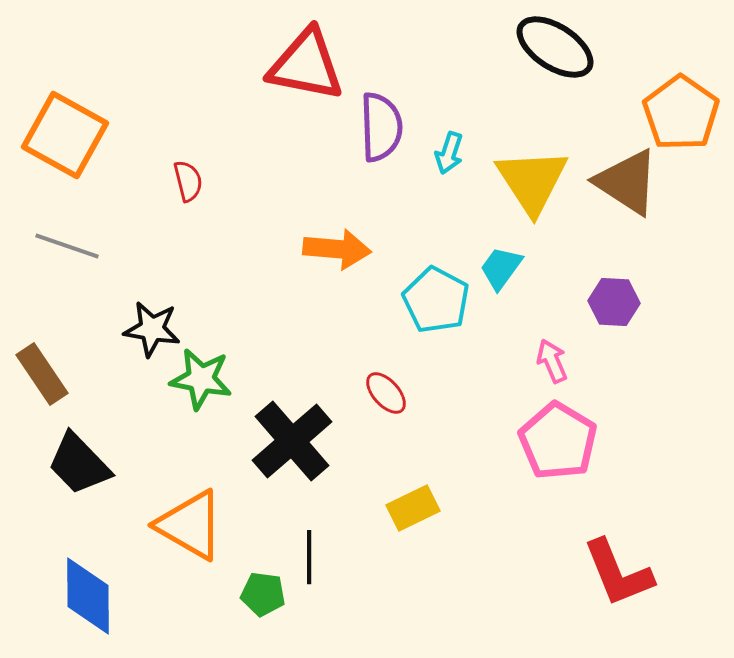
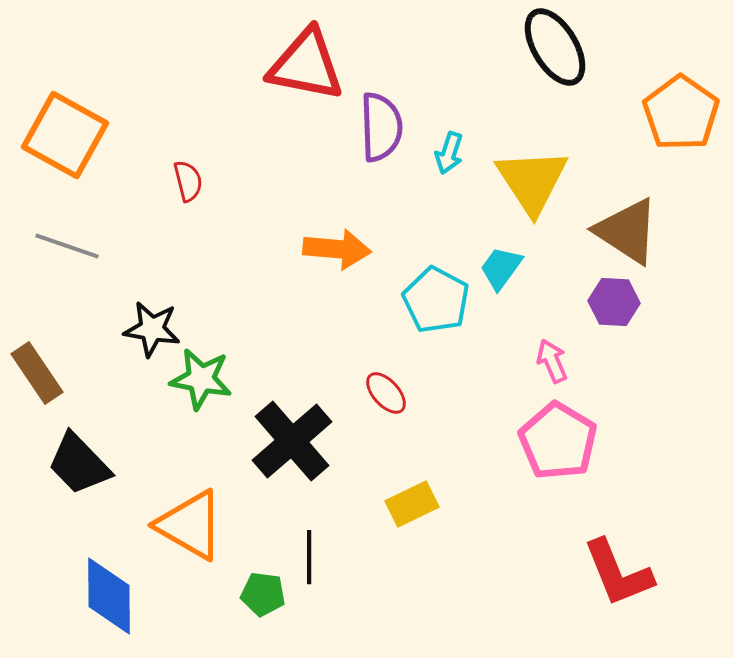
black ellipse: rotated 26 degrees clockwise
brown triangle: moved 49 px down
brown rectangle: moved 5 px left, 1 px up
yellow rectangle: moved 1 px left, 4 px up
blue diamond: moved 21 px right
